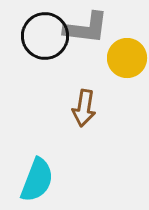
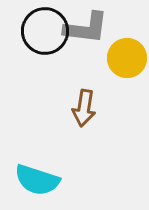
black circle: moved 5 px up
cyan semicircle: rotated 87 degrees clockwise
